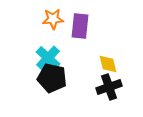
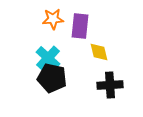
yellow diamond: moved 9 px left, 12 px up
black cross: moved 1 px right, 2 px up; rotated 15 degrees clockwise
